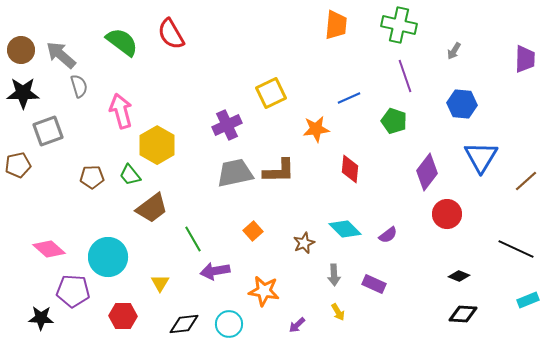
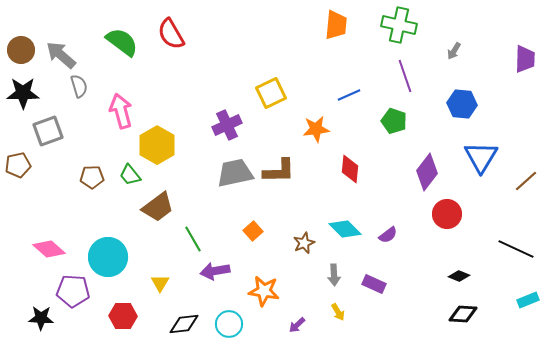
blue line at (349, 98): moved 3 px up
brown trapezoid at (152, 208): moved 6 px right, 1 px up
